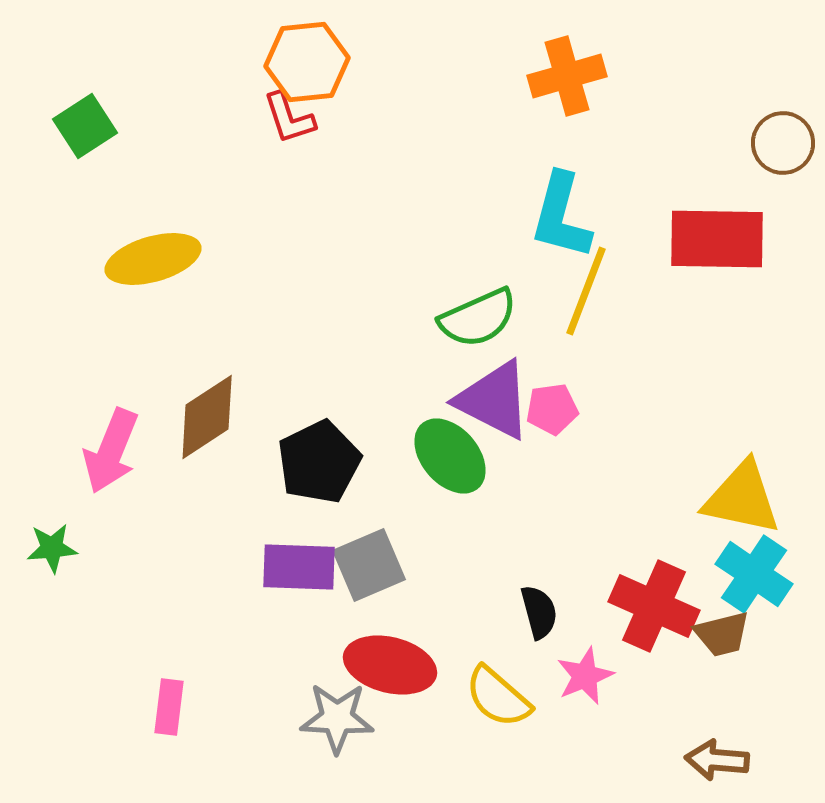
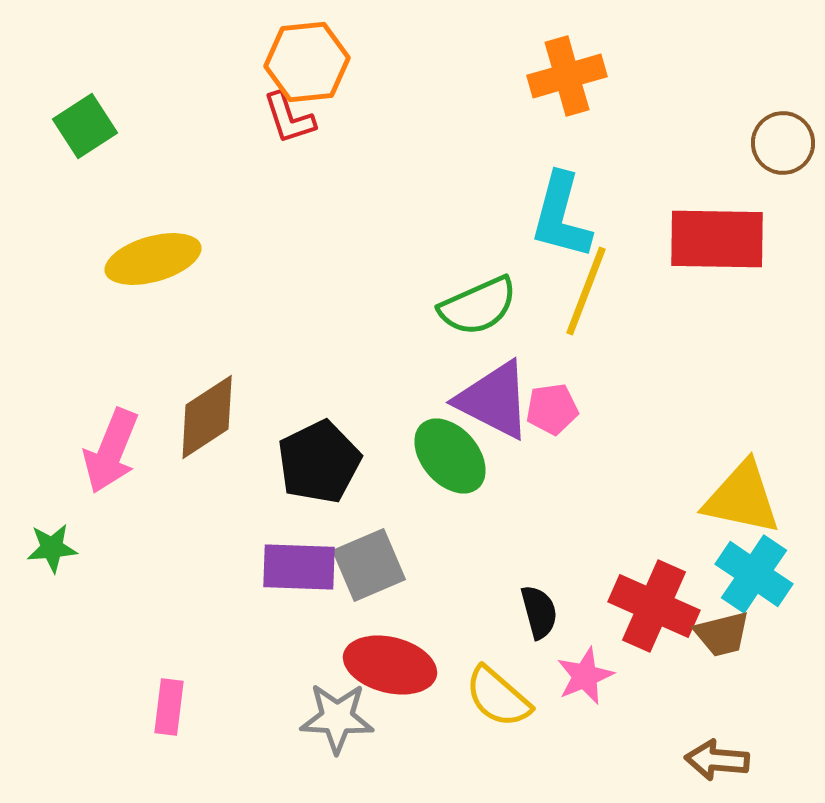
green semicircle: moved 12 px up
